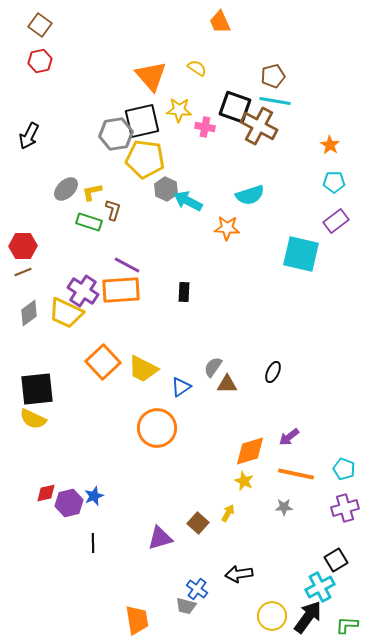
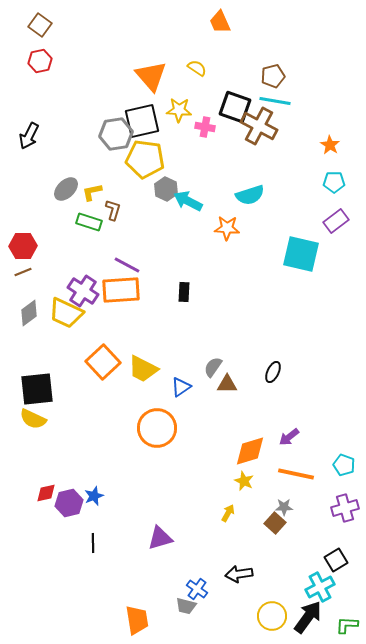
cyan pentagon at (344, 469): moved 4 px up
brown square at (198, 523): moved 77 px right
